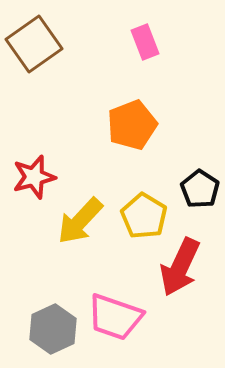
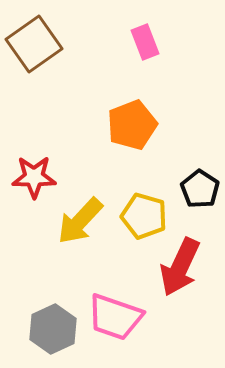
red star: rotated 15 degrees clockwise
yellow pentagon: rotated 15 degrees counterclockwise
